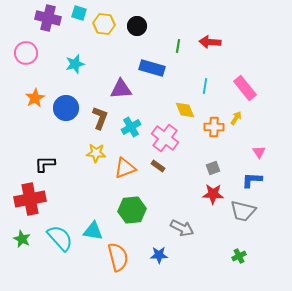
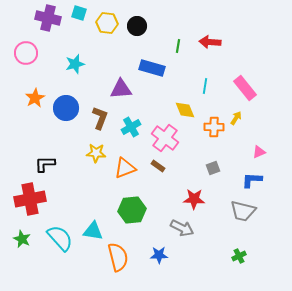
yellow hexagon: moved 3 px right, 1 px up
pink triangle: rotated 40 degrees clockwise
red star: moved 19 px left, 5 px down
